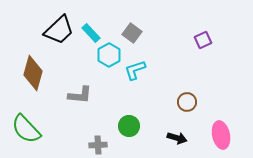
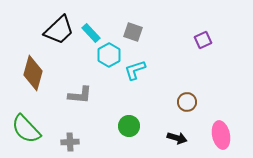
gray square: moved 1 px right, 1 px up; rotated 18 degrees counterclockwise
gray cross: moved 28 px left, 3 px up
